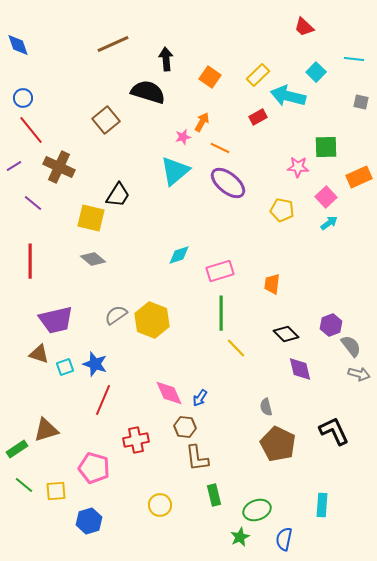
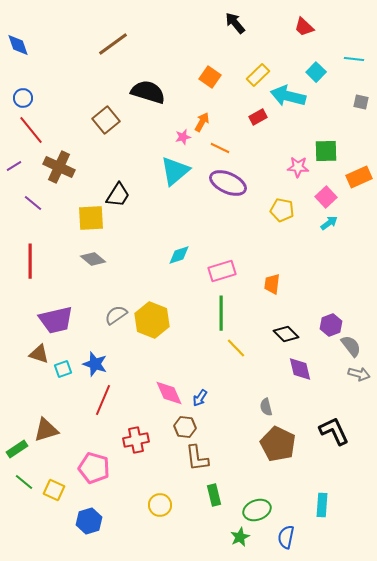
brown line at (113, 44): rotated 12 degrees counterclockwise
black arrow at (166, 59): moved 69 px right, 36 px up; rotated 35 degrees counterclockwise
green square at (326, 147): moved 4 px down
purple ellipse at (228, 183): rotated 15 degrees counterclockwise
yellow square at (91, 218): rotated 16 degrees counterclockwise
pink rectangle at (220, 271): moved 2 px right
cyan square at (65, 367): moved 2 px left, 2 px down
green line at (24, 485): moved 3 px up
yellow square at (56, 491): moved 2 px left, 1 px up; rotated 30 degrees clockwise
blue semicircle at (284, 539): moved 2 px right, 2 px up
